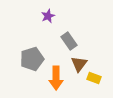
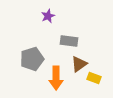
gray rectangle: rotated 48 degrees counterclockwise
brown triangle: rotated 18 degrees clockwise
